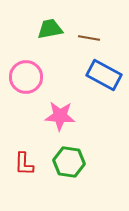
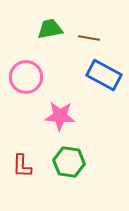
red L-shape: moved 2 px left, 2 px down
